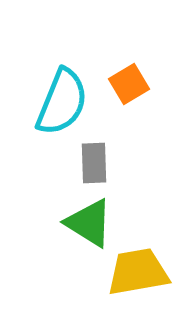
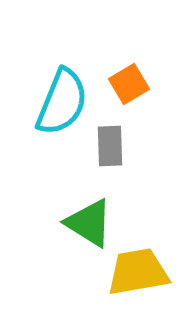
gray rectangle: moved 16 px right, 17 px up
